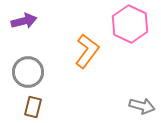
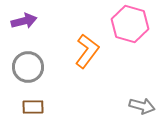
pink hexagon: rotated 9 degrees counterclockwise
gray circle: moved 5 px up
brown rectangle: rotated 75 degrees clockwise
